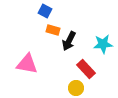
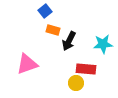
blue square: rotated 24 degrees clockwise
pink triangle: rotated 30 degrees counterclockwise
red rectangle: rotated 42 degrees counterclockwise
yellow circle: moved 5 px up
